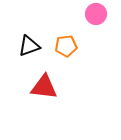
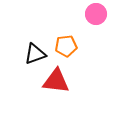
black triangle: moved 6 px right, 8 px down
red triangle: moved 12 px right, 6 px up
